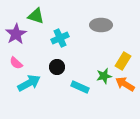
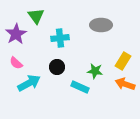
green triangle: rotated 36 degrees clockwise
cyan cross: rotated 18 degrees clockwise
green star: moved 9 px left, 5 px up; rotated 21 degrees clockwise
orange arrow: rotated 12 degrees counterclockwise
